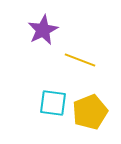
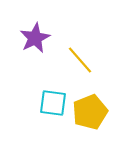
purple star: moved 8 px left, 8 px down
yellow line: rotated 28 degrees clockwise
